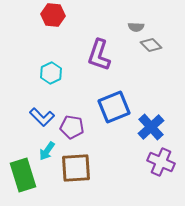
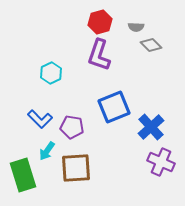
red hexagon: moved 47 px right, 7 px down; rotated 20 degrees counterclockwise
blue L-shape: moved 2 px left, 2 px down
